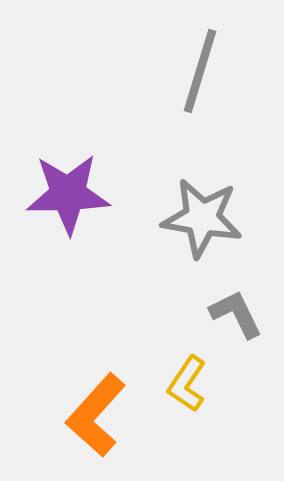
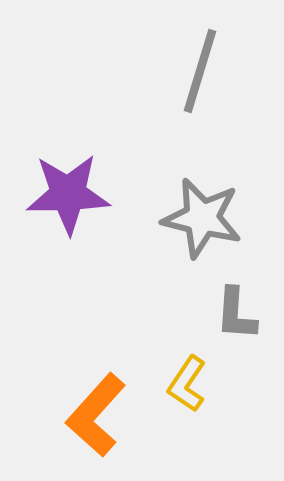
gray star: rotated 4 degrees clockwise
gray L-shape: rotated 150 degrees counterclockwise
